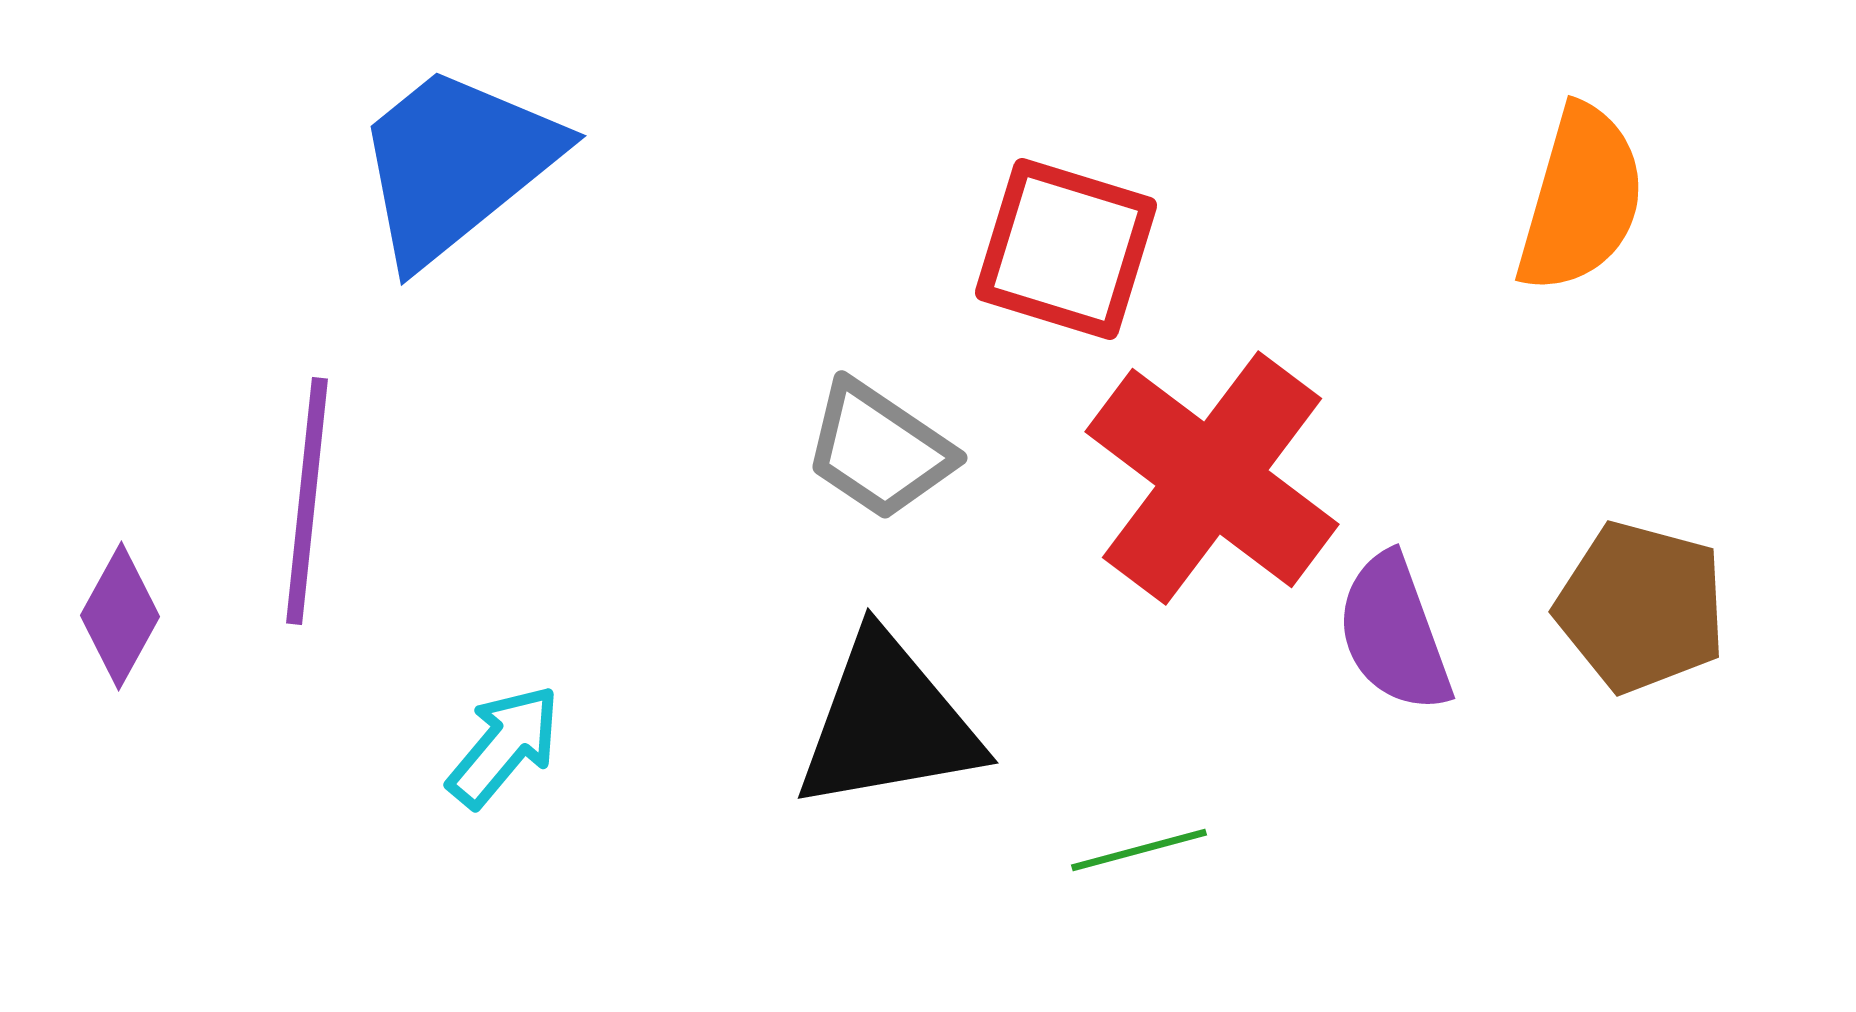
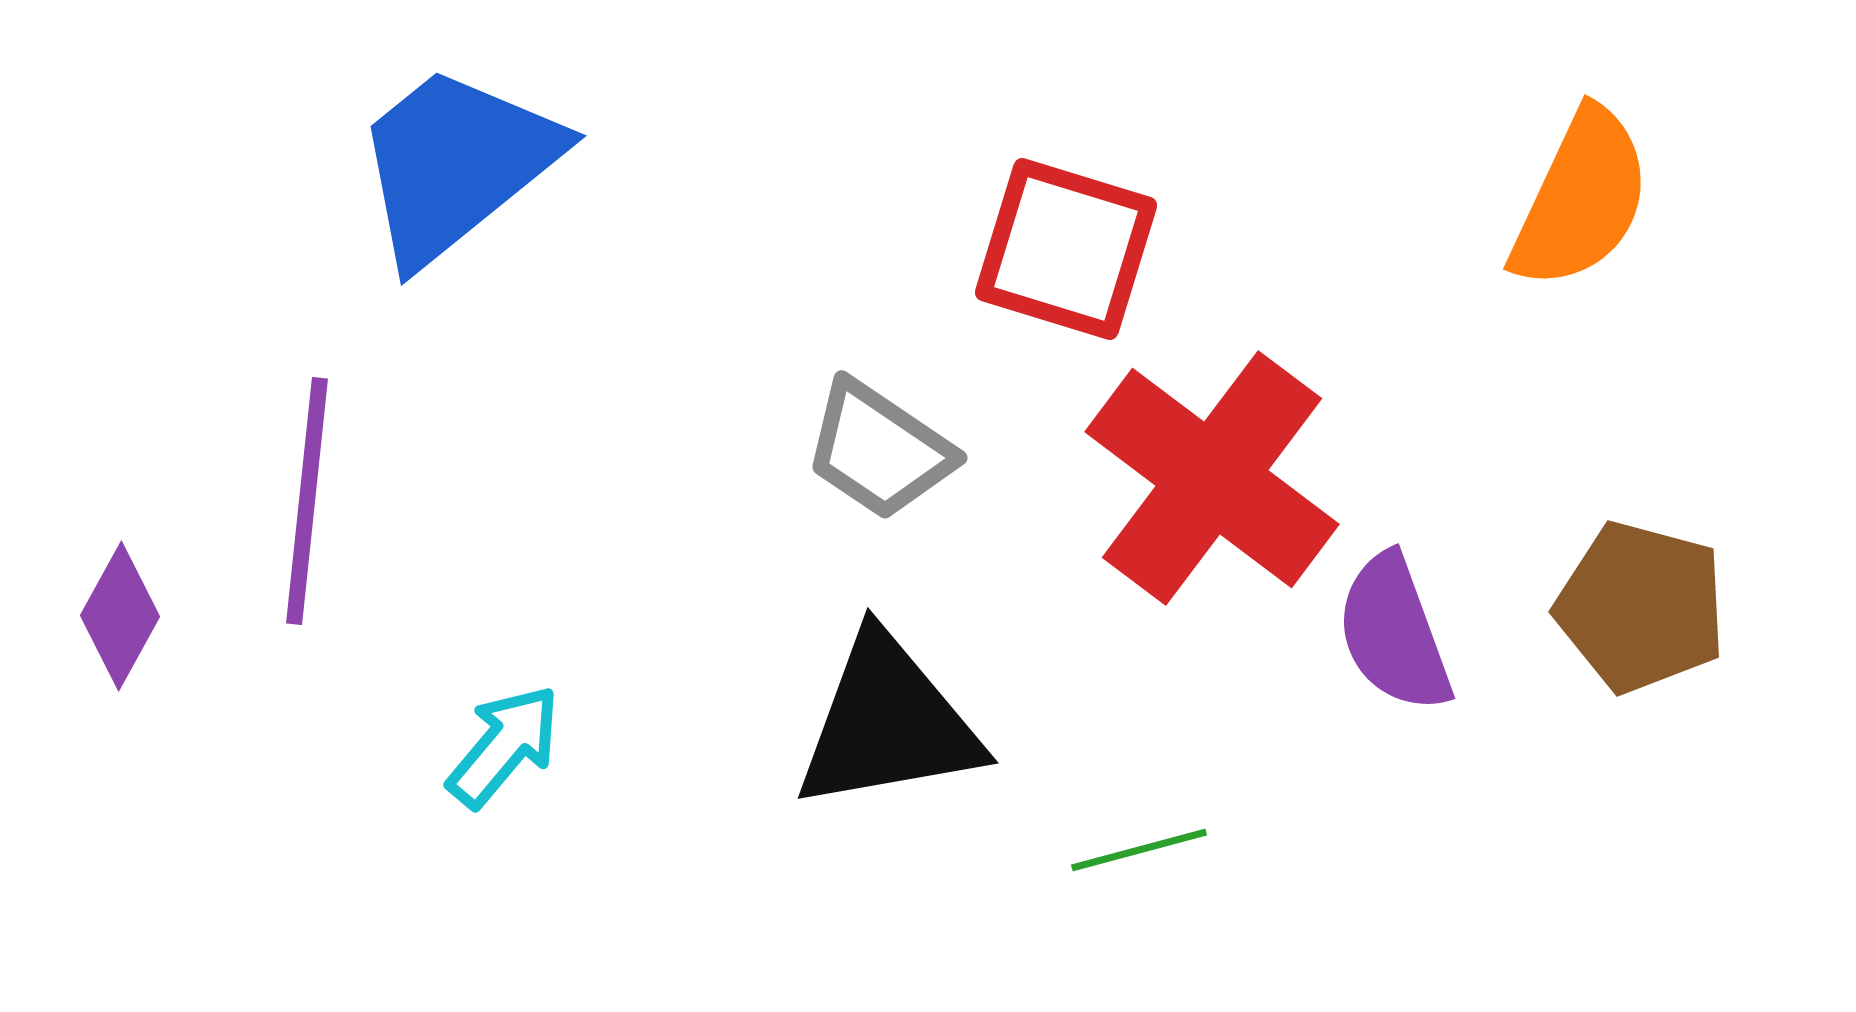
orange semicircle: rotated 9 degrees clockwise
